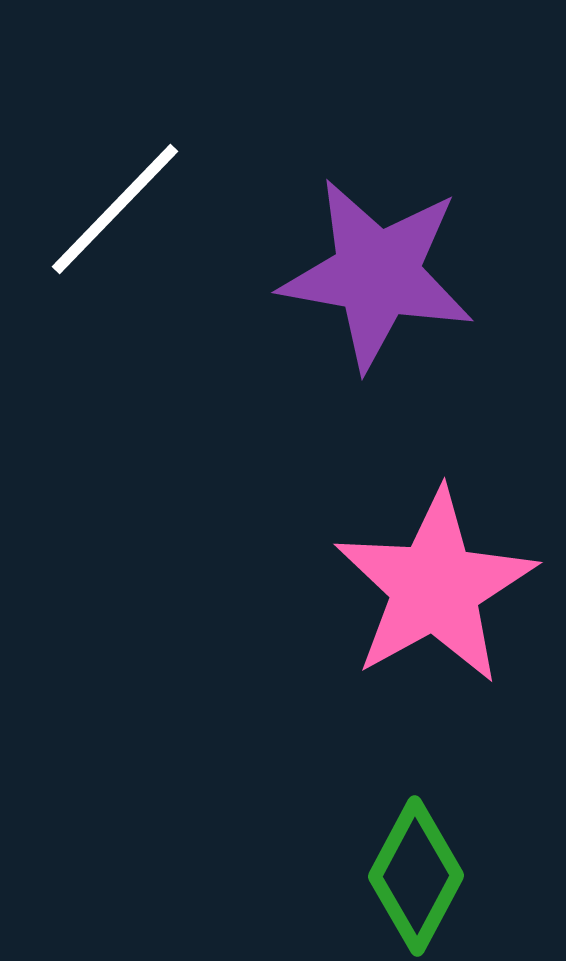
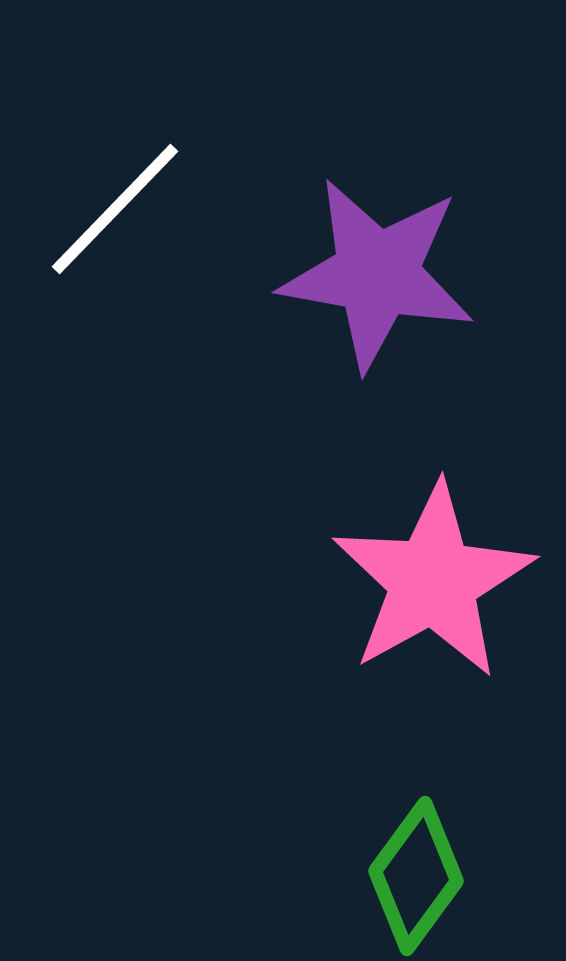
pink star: moved 2 px left, 6 px up
green diamond: rotated 8 degrees clockwise
